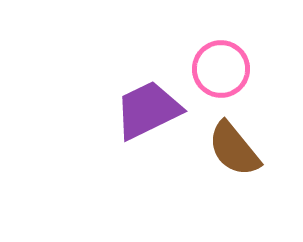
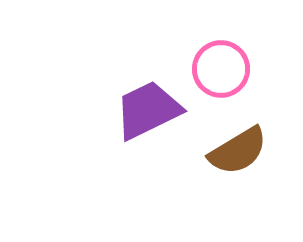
brown semicircle: moved 4 px right, 2 px down; rotated 82 degrees counterclockwise
